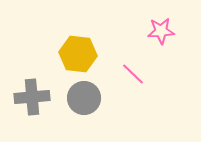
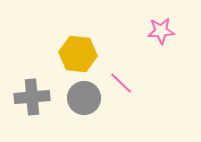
pink line: moved 12 px left, 9 px down
